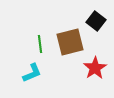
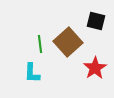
black square: rotated 24 degrees counterclockwise
brown square: moved 2 px left; rotated 28 degrees counterclockwise
cyan L-shape: rotated 115 degrees clockwise
